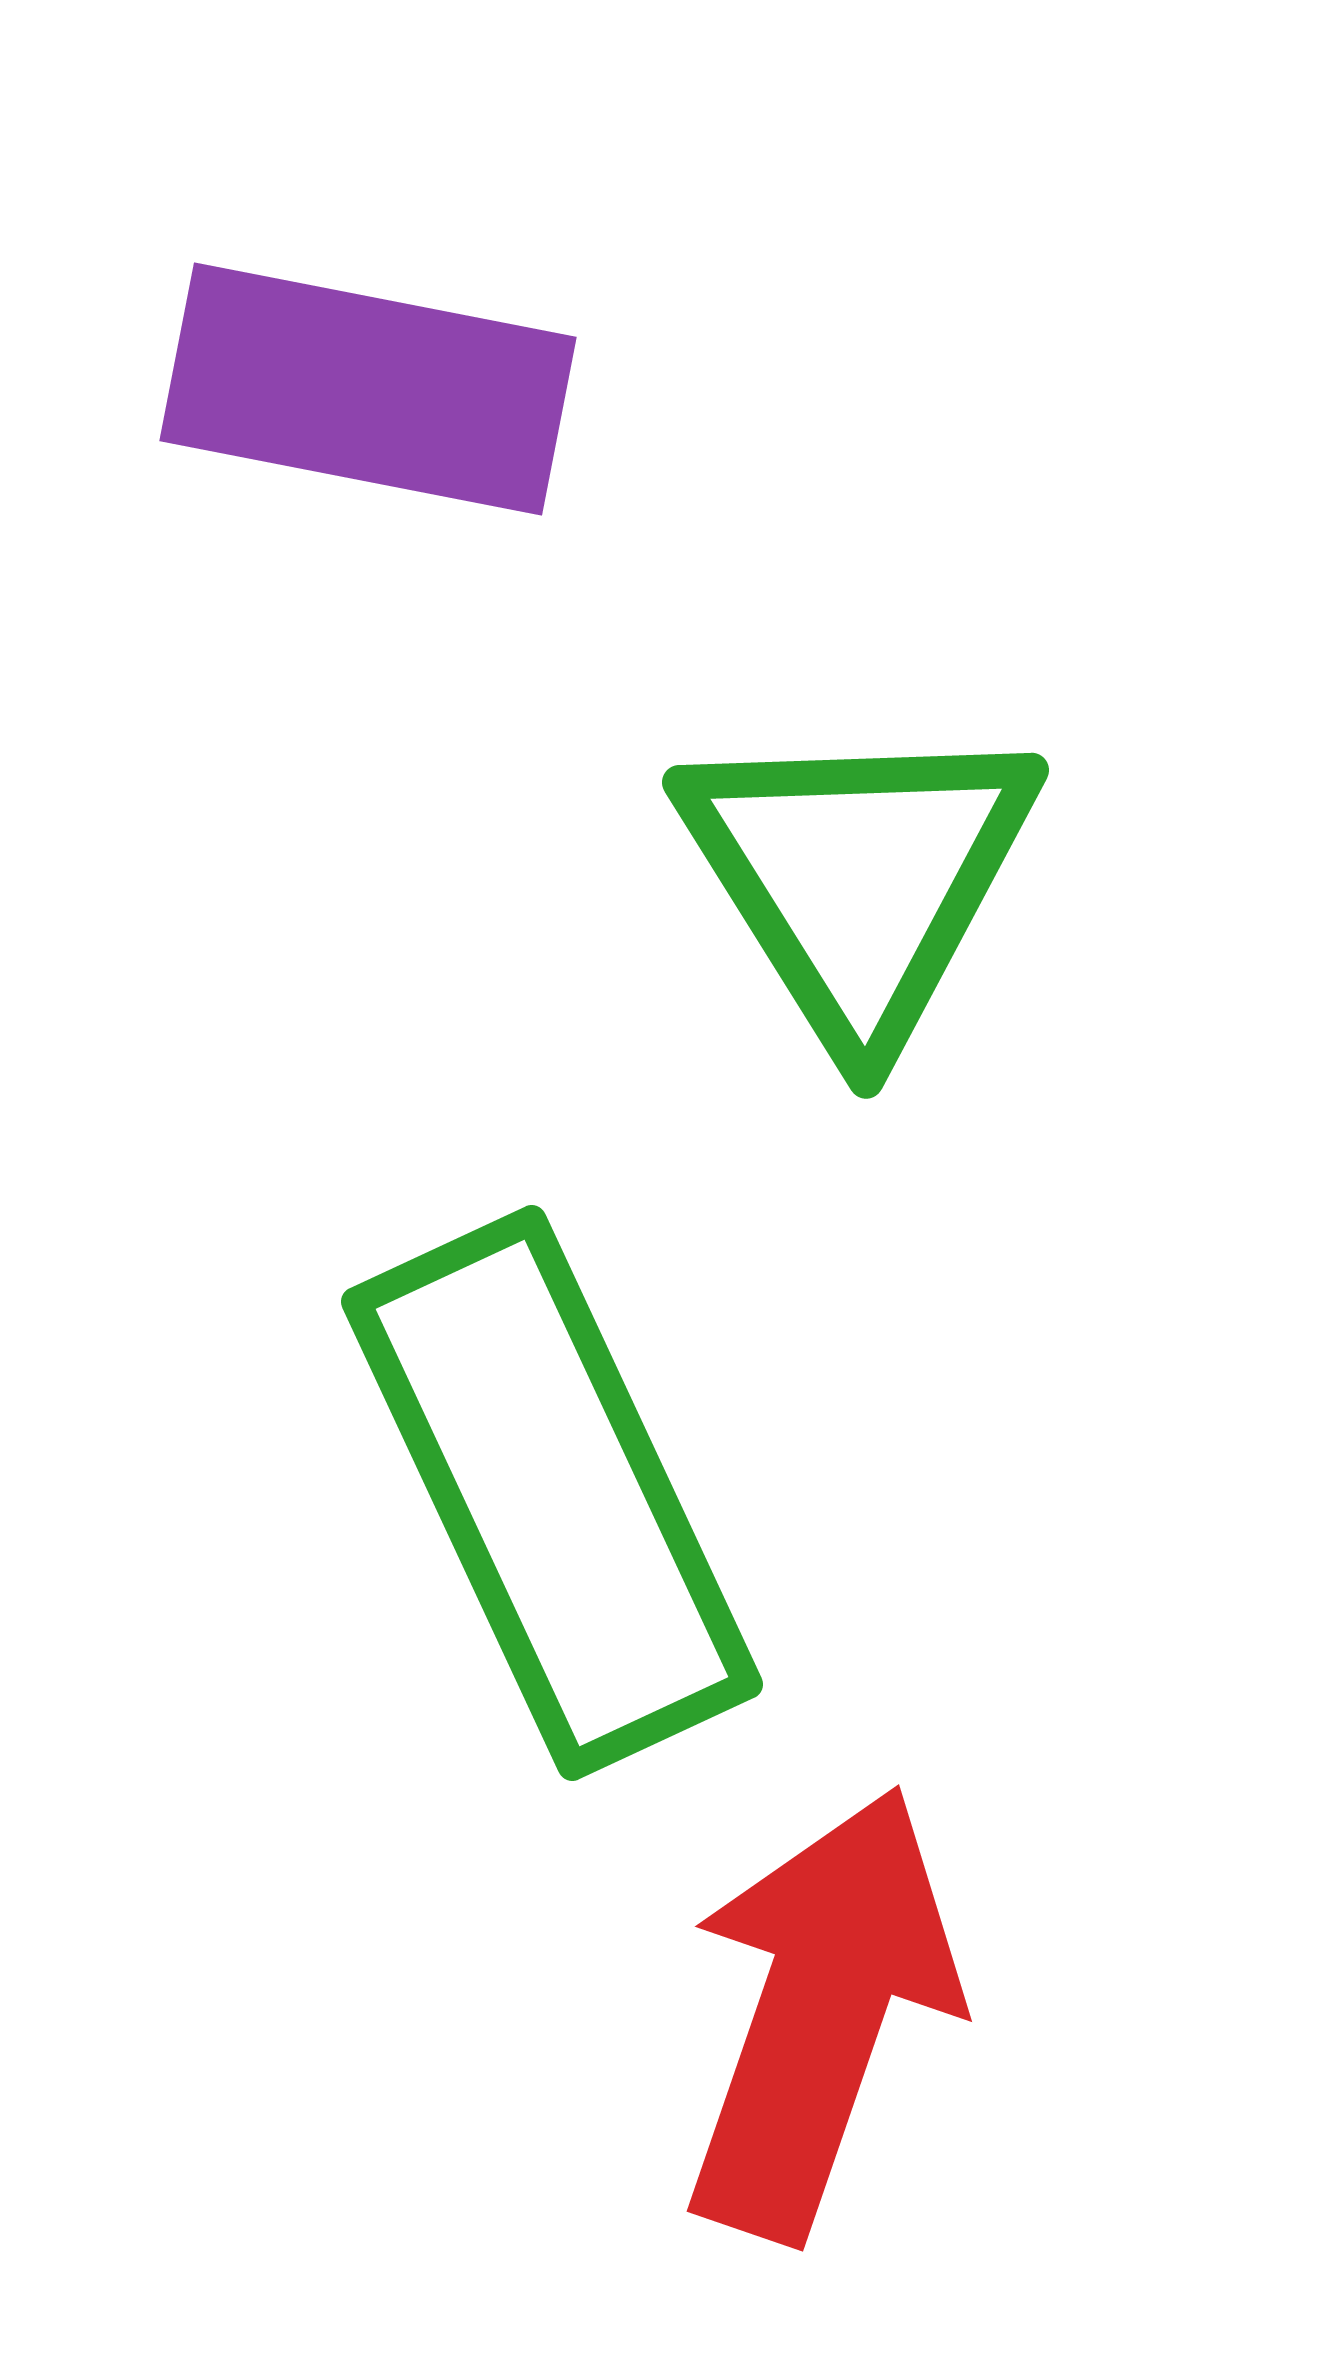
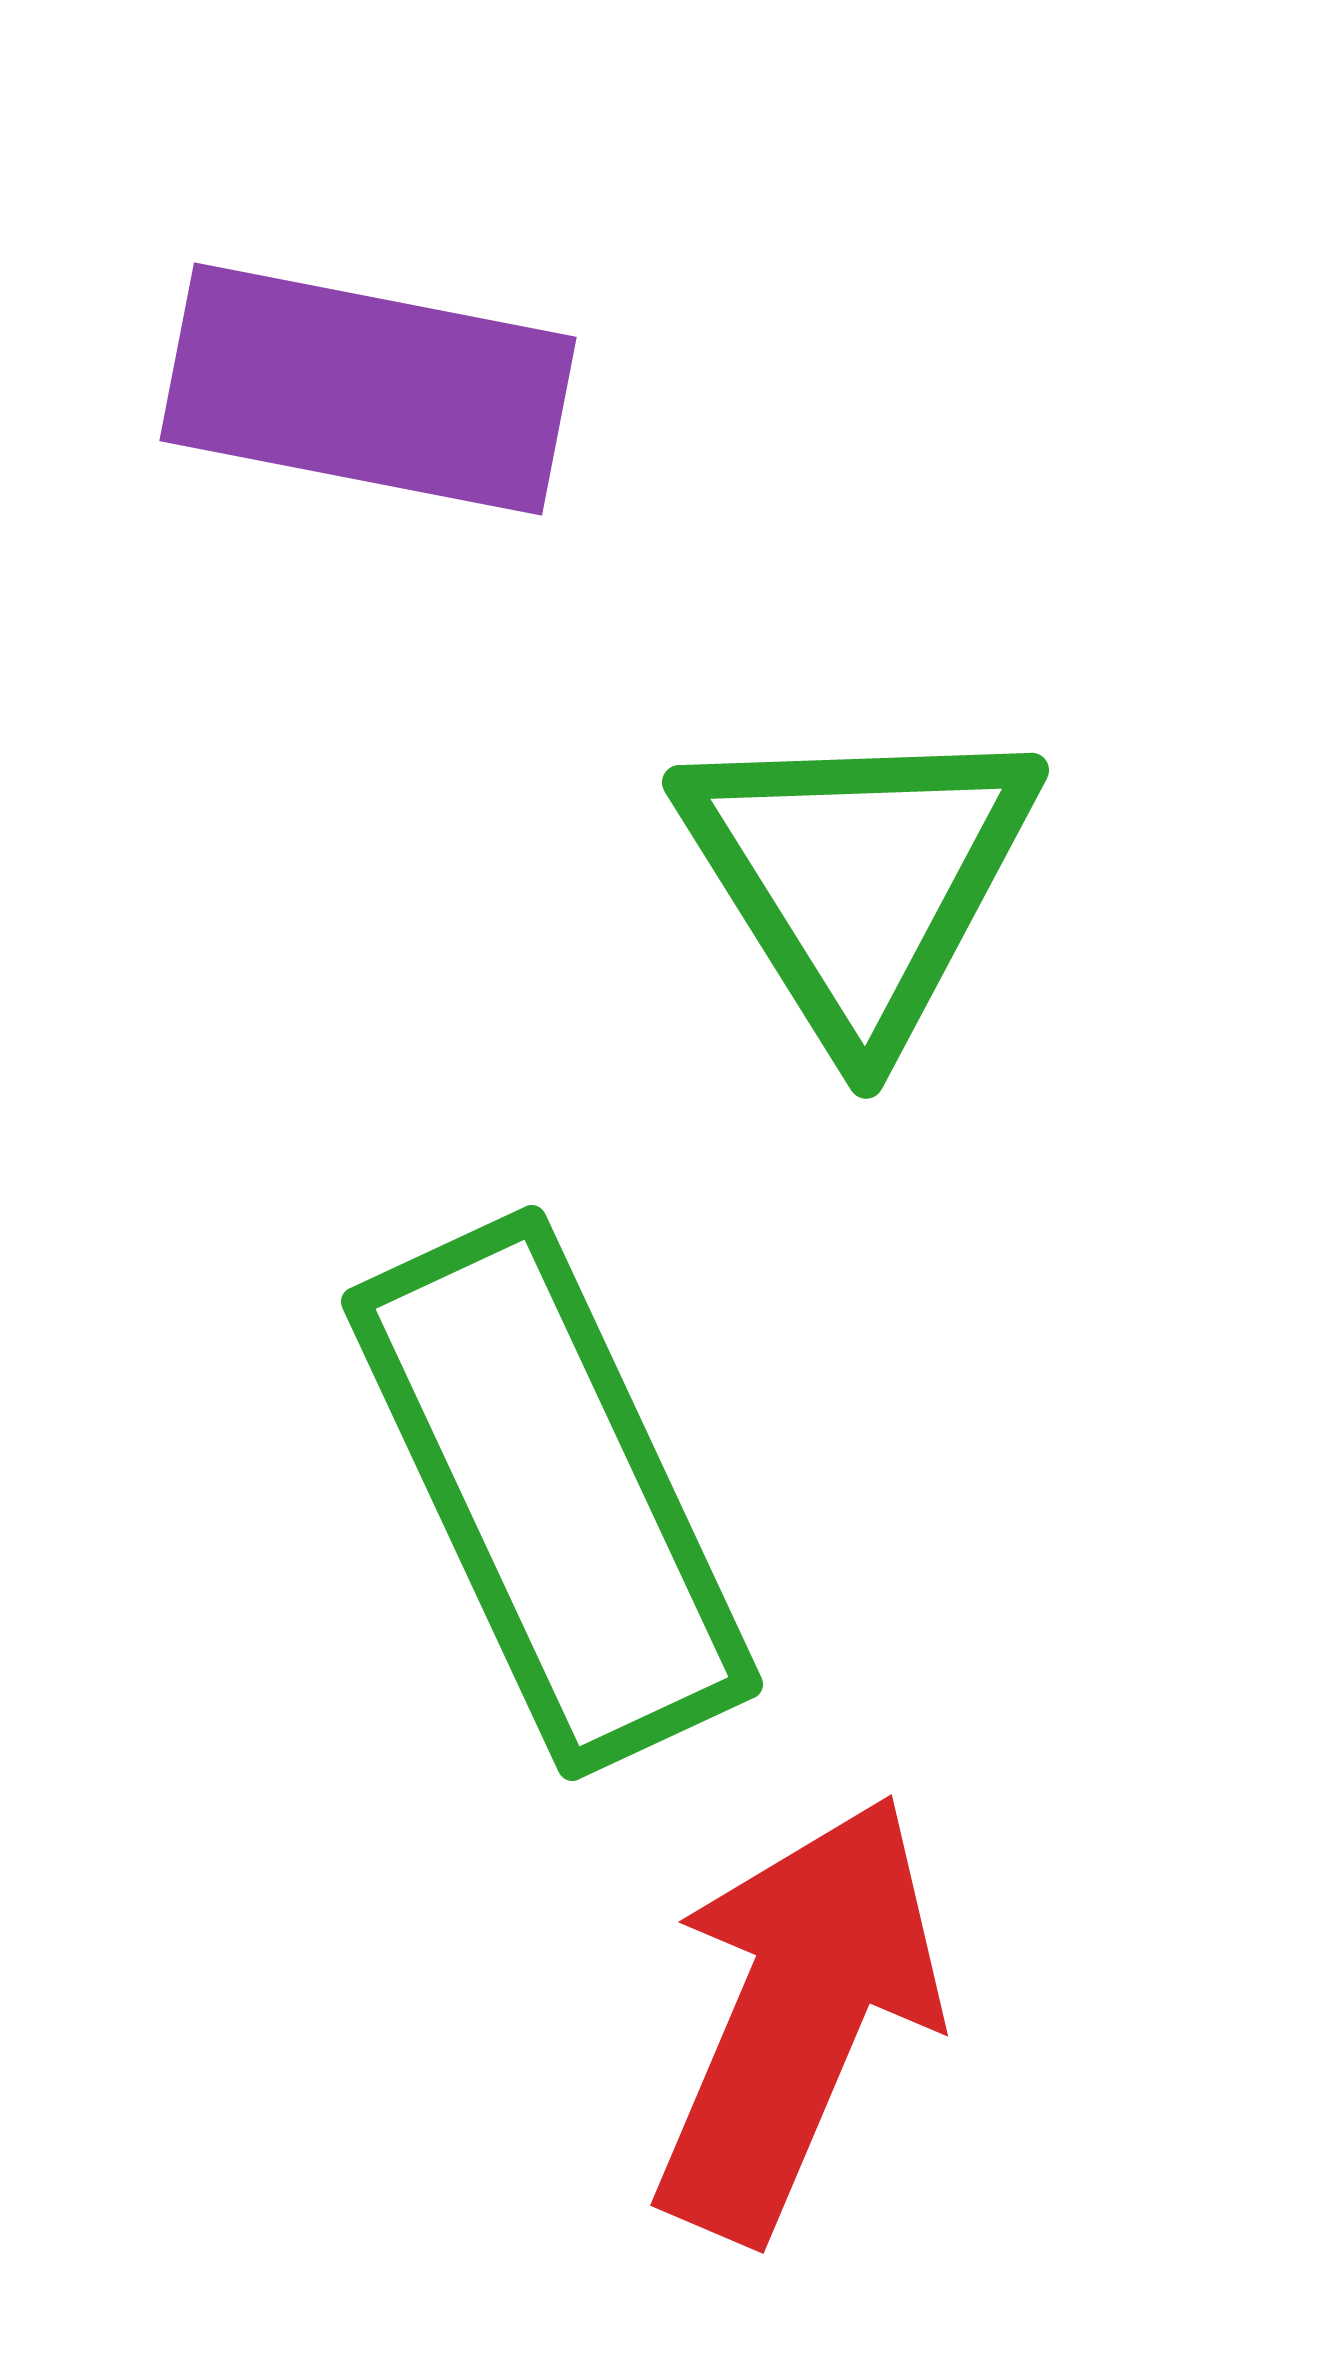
red arrow: moved 23 px left, 4 px down; rotated 4 degrees clockwise
